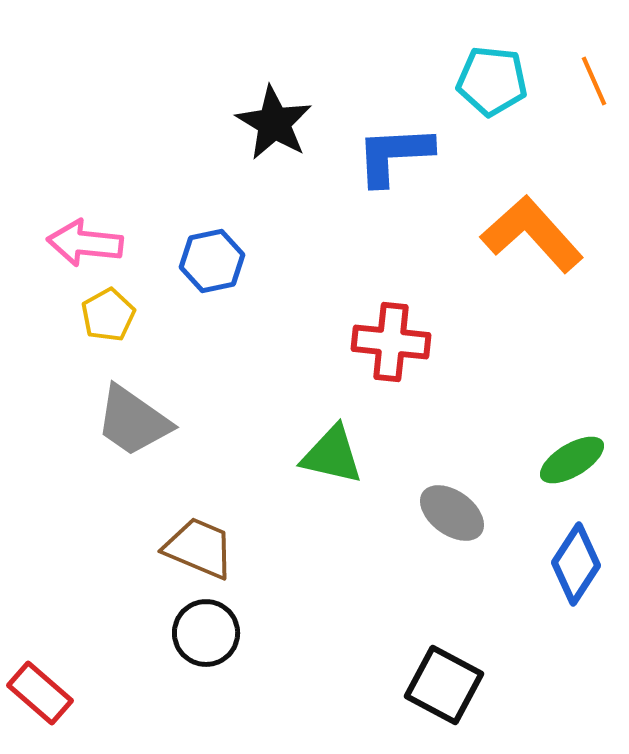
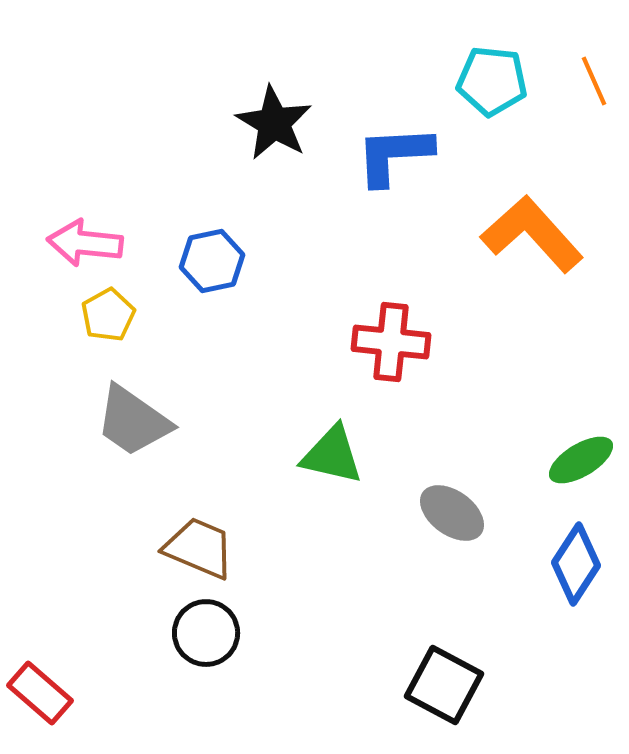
green ellipse: moved 9 px right
